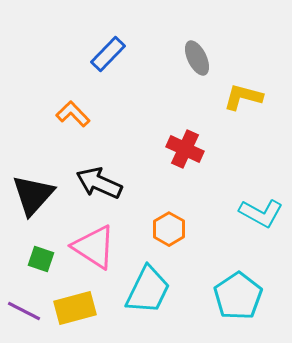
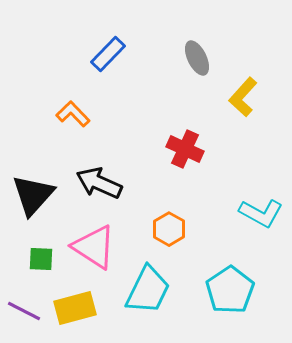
yellow L-shape: rotated 63 degrees counterclockwise
green square: rotated 16 degrees counterclockwise
cyan pentagon: moved 8 px left, 6 px up
